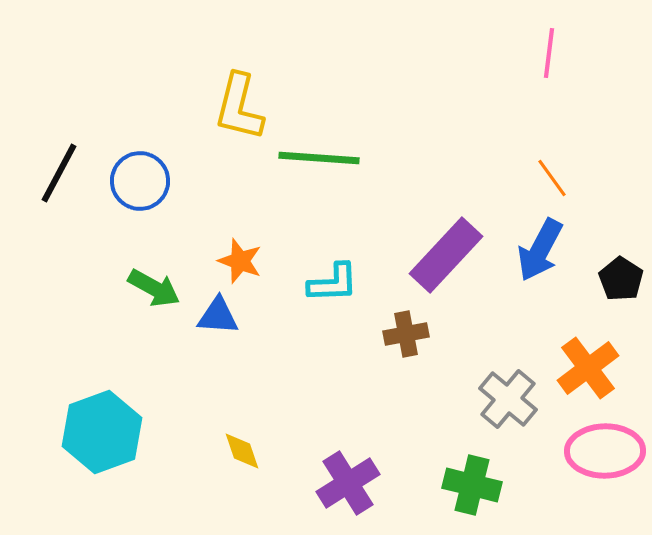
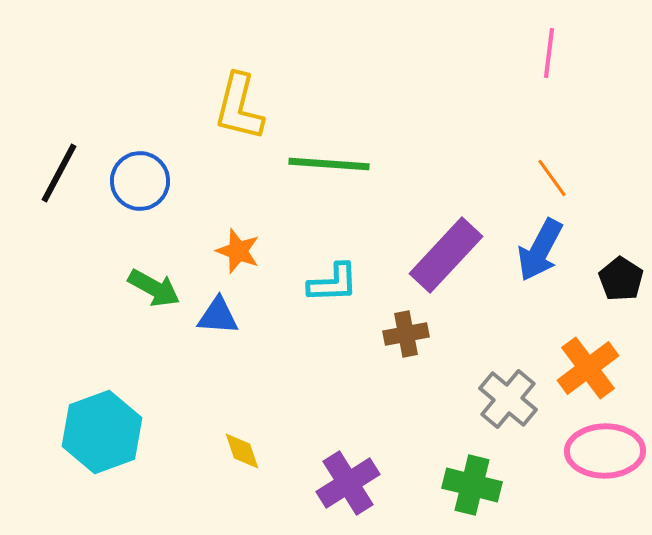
green line: moved 10 px right, 6 px down
orange star: moved 2 px left, 10 px up
